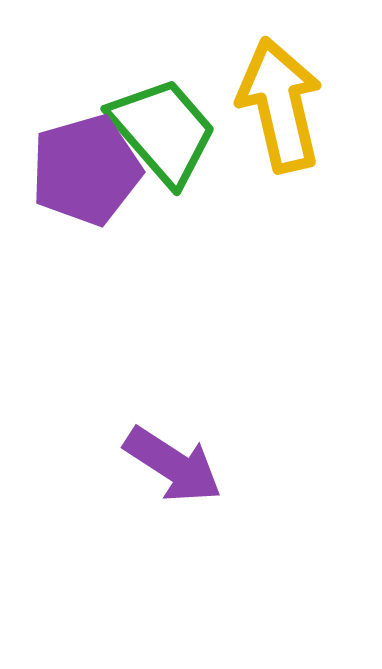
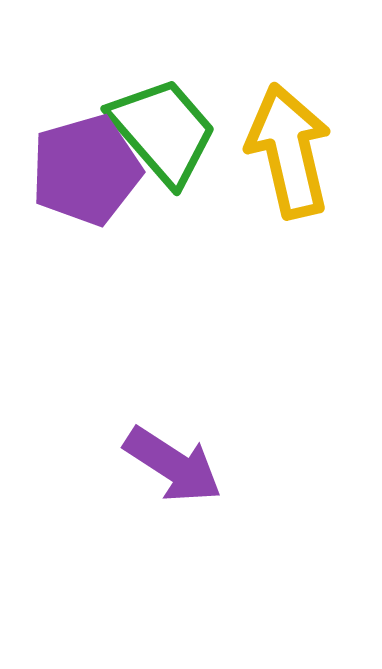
yellow arrow: moved 9 px right, 46 px down
